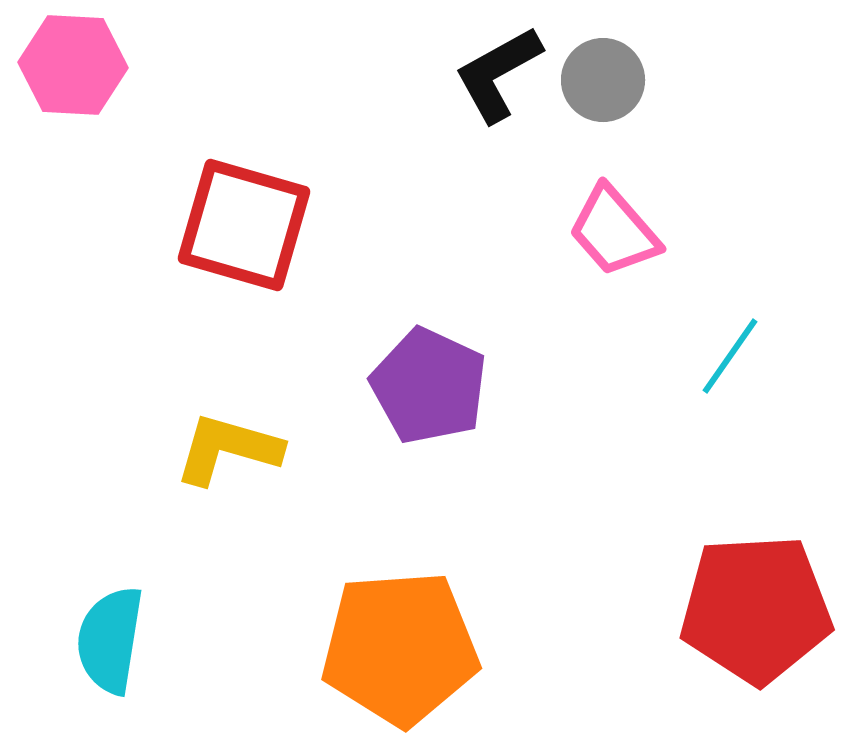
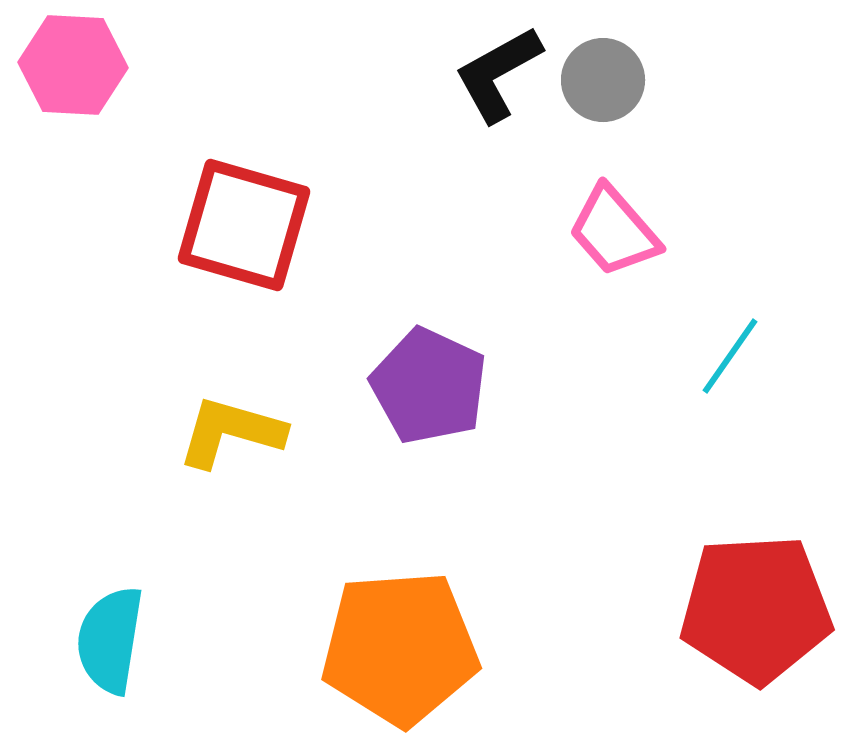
yellow L-shape: moved 3 px right, 17 px up
